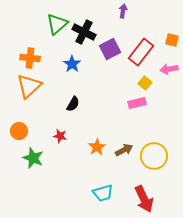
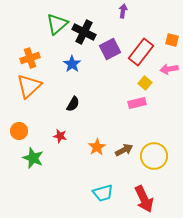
orange cross: rotated 24 degrees counterclockwise
